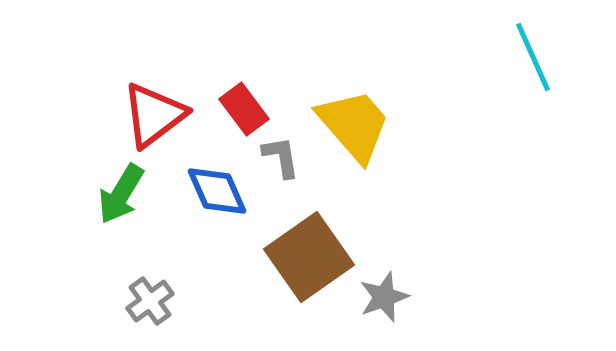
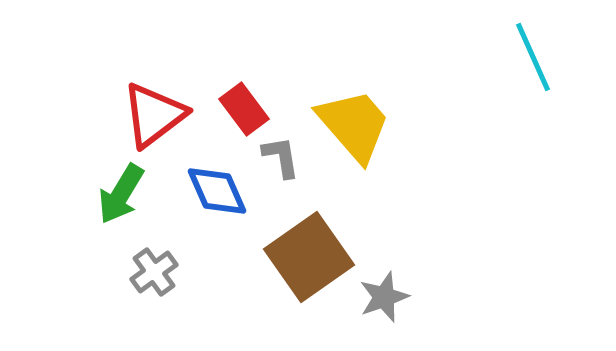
gray cross: moved 4 px right, 29 px up
